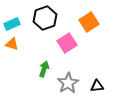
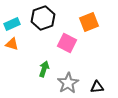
black hexagon: moved 2 px left
orange square: rotated 12 degrees clockwise
pink square: rotated 30 degrees counterclockwise
black triangle: moved 1 px down
